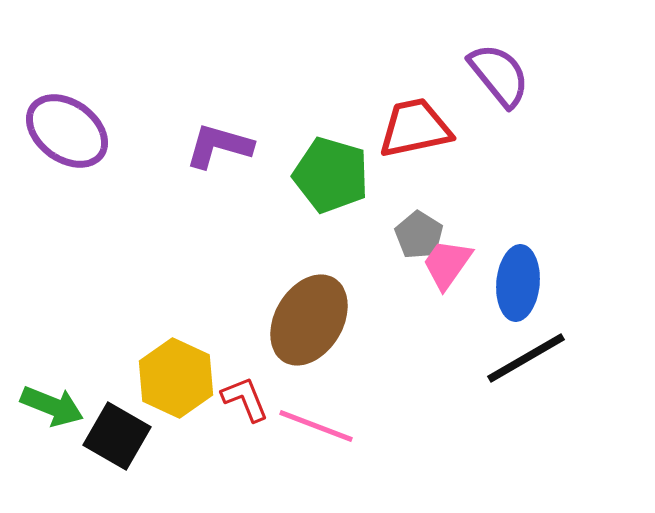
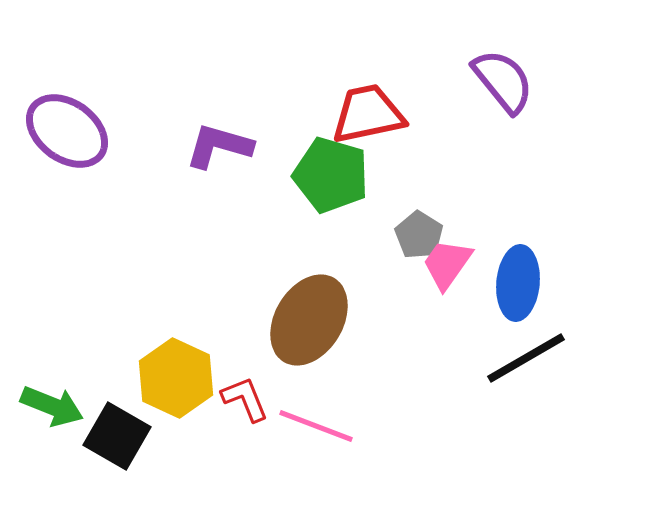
purple semicircle: moved 4 px right, 6 px down
red trapezoid: moved 47 px left, 14 px up
